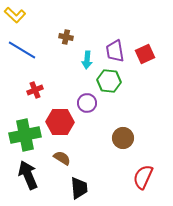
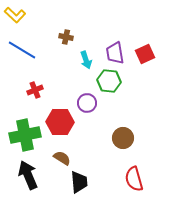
purple trapezoid: moved 2 px down
cyan arrow: moved 1 px left; rotated 24 degrees counterclockwise
red semicircle: moved 9 px left, 2 px down; rotated 40 degrees counterclockwise
black trapezoid: moved 6 px up
